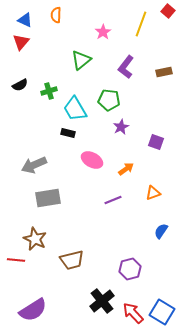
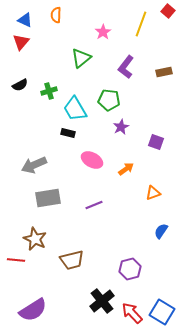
green triangle: moved 2 px up
purple line: moved 19 px left, 5 px down
red arrow: moved 1 px left
